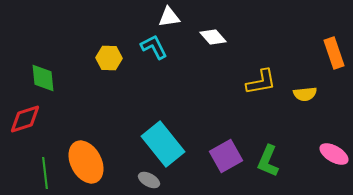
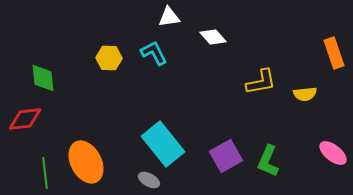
cyan L-shape: moved 6 px down
red diamond: rotated 12 degrees clockwise
pink ellipse: moved 1 px left, 1 px up; rotated 8 degrees clockwise
